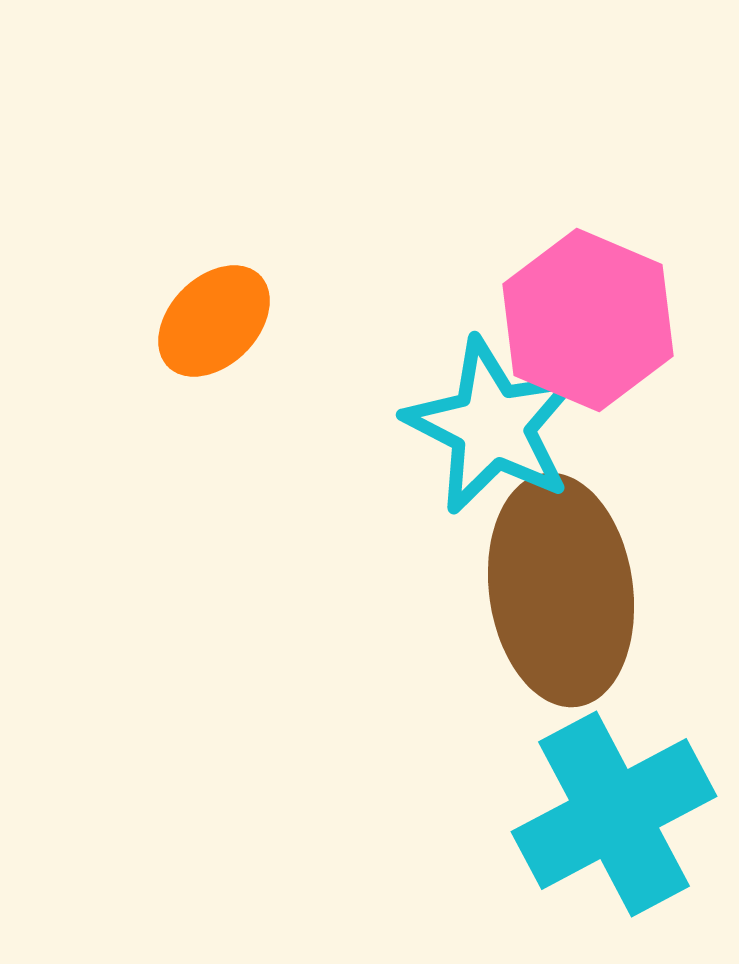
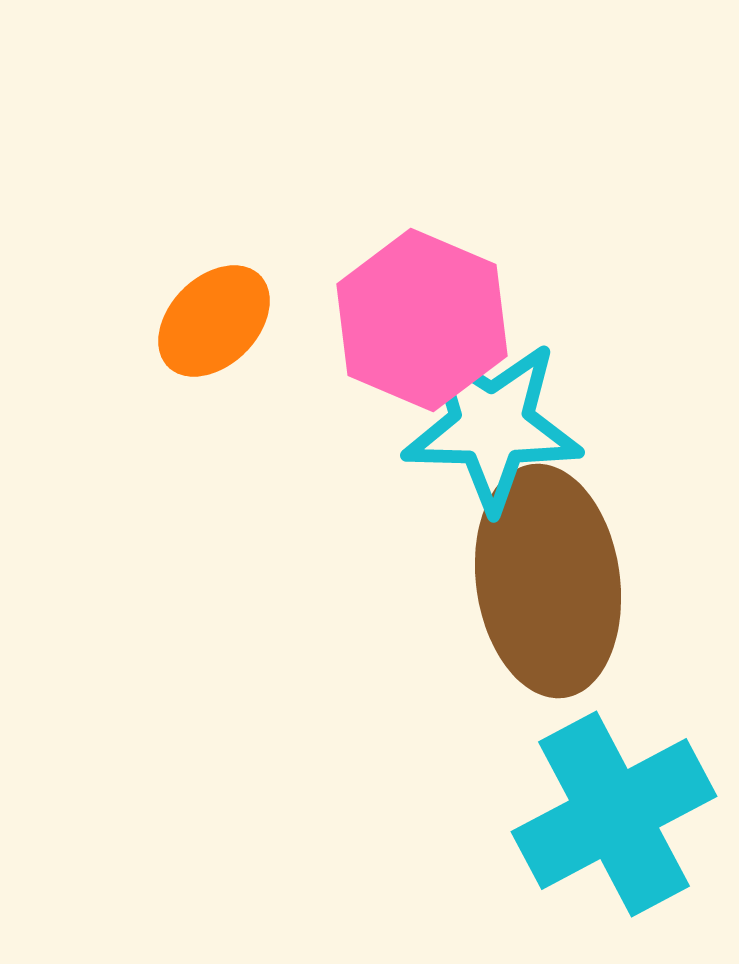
pink hexagon: moved 166 px left
cyan star: rotated 26 degrees counterclockwise
brown ellipse: moved 13 px left, 9 px up
